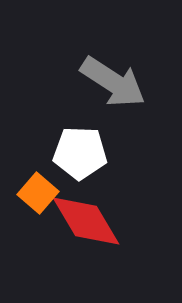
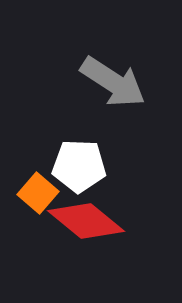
white pentagon: moved 1 px left, 13 px down
red diamond: rotated 20 degrees counterclockwise
